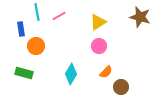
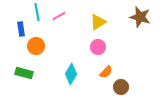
pink circle: moved 1 px left, 1 px down
